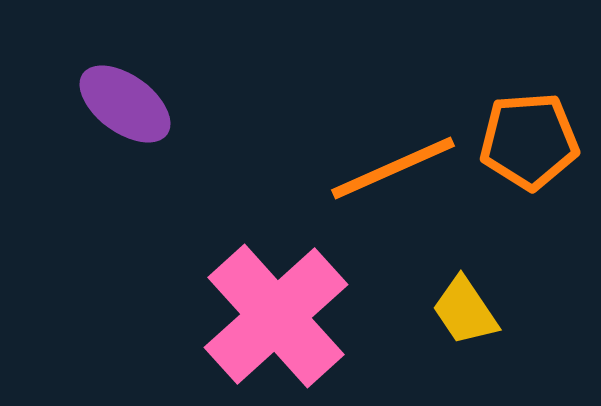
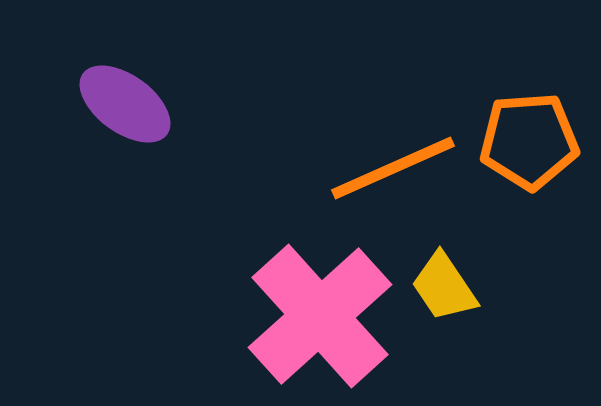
yellow trapezoid: moved 21 px left, 24 px up
pink cross: moved 44 px right
